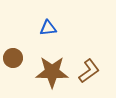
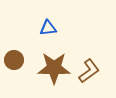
brown circle: moved 1 px right, 2 px down
brown star: moved 2 px right, 4 px up
